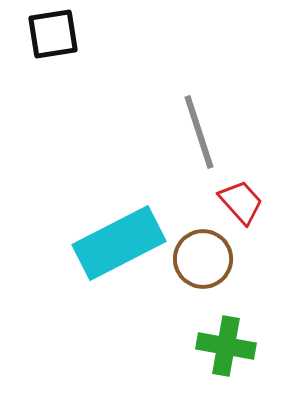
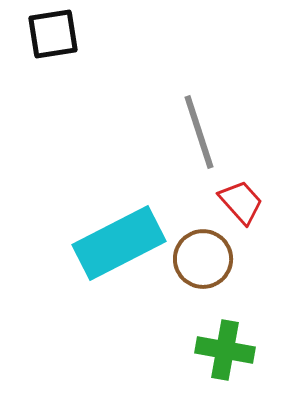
green cross: moved 1 px left, 4 px down
